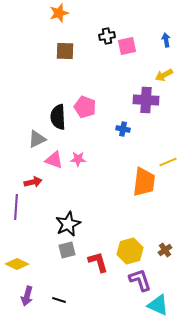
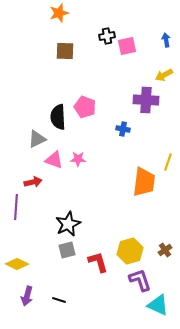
yellow line: rotated 48 degrees counterclockwise
